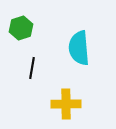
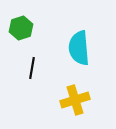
yellow cross: moved 9 px right, 4 px up; rotated 16 degrees counterclockwise
